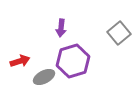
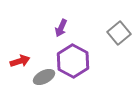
purple arrow: rotated 18 degrees clockwise
purple hexagon: rotated 16 degrees counterclockwise
